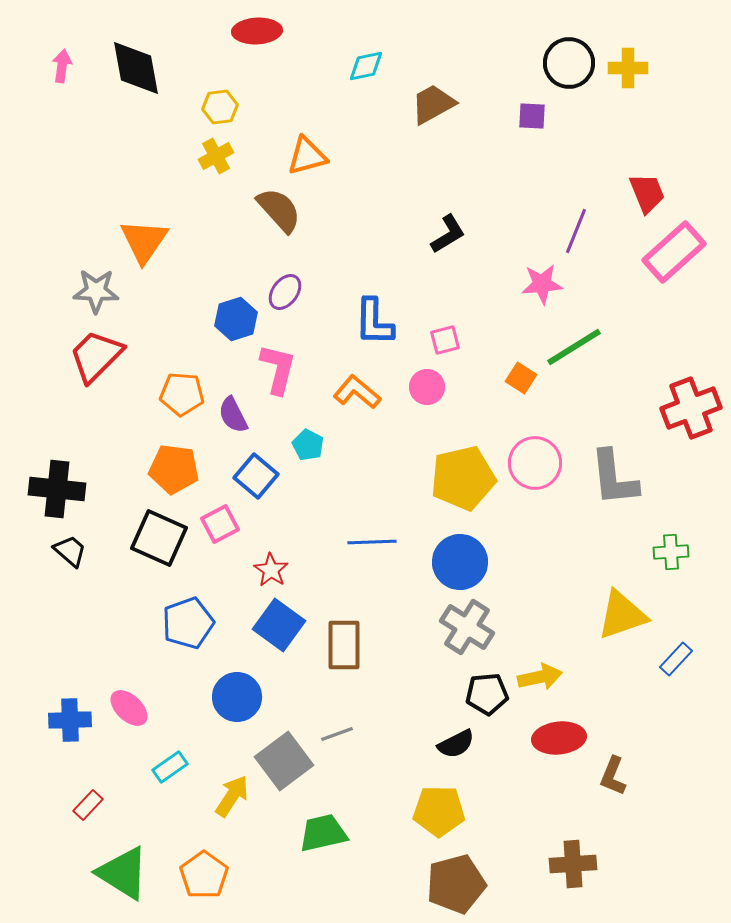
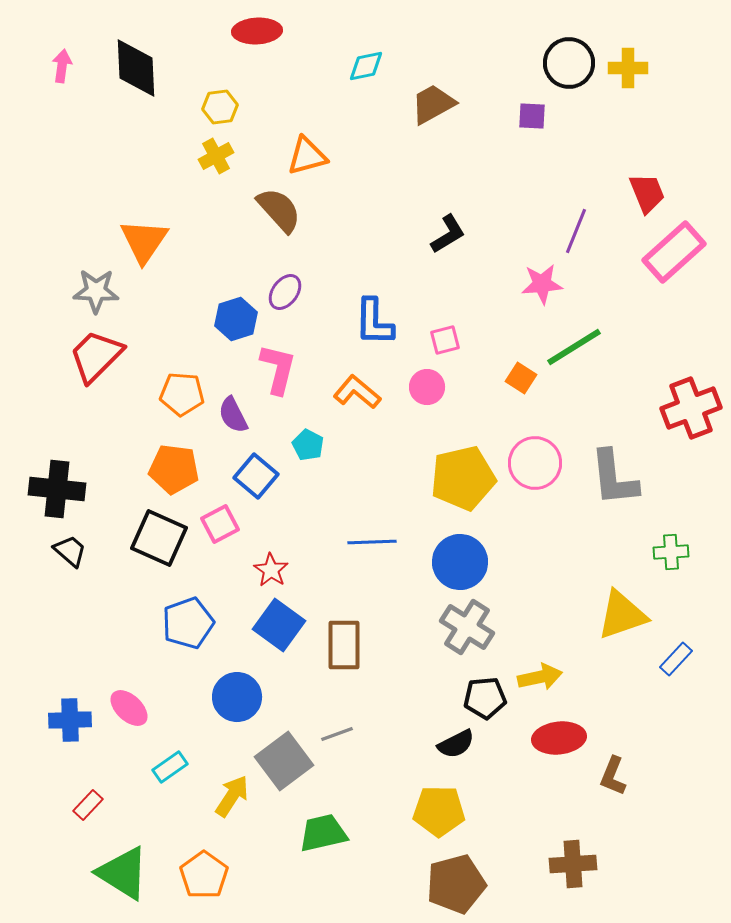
black diamond at (136, 68): rotated 8 degrees clockwise
black pentagon at (487, 694): moved 2 px left, 4 px down
